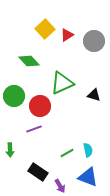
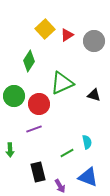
green diamond: rotated 75 degrees clockwise
red circle: moved 1 px left, 2 px up
cyan semicircle: moved 1 px left, 8 px up
black rectangle: rotated 42 degrees clockwise
